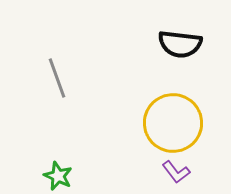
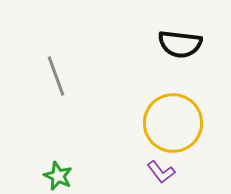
gray line: moved 1 px left, 2 px up
purple L-shape: moved 15 px left
